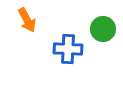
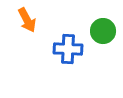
green circle: moved 2 px down
